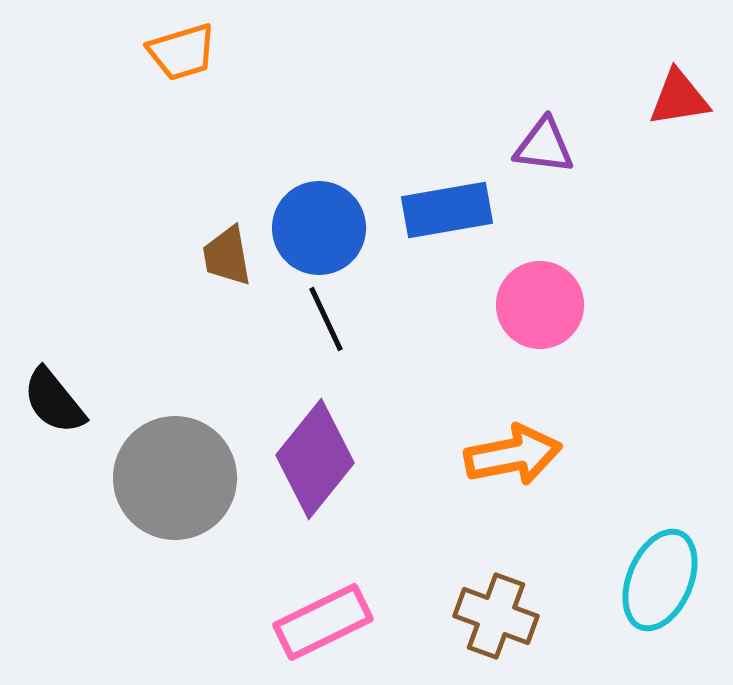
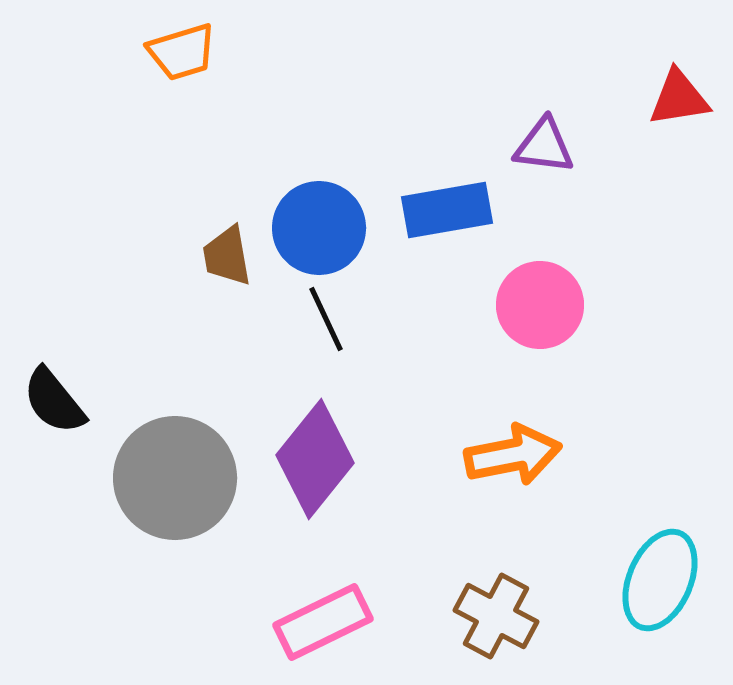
brown cross: rotated 8 degrees clockwise
